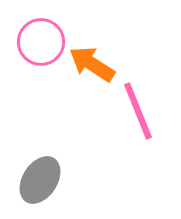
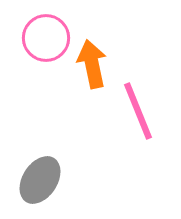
pink circle: moved 5 px right, 4 px up
orange arrow: rotated 45 degrees clockwise
